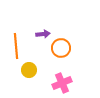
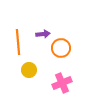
orange line: moved 2 px right, 4 px up
